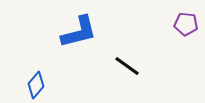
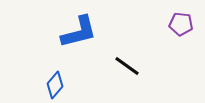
purple pentagon: moved 5 px left
blue diamond: moved 19 px right
